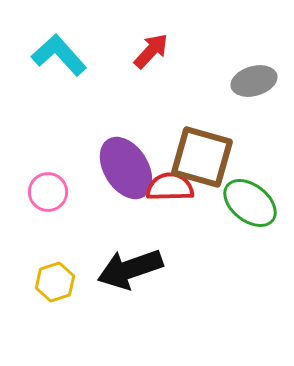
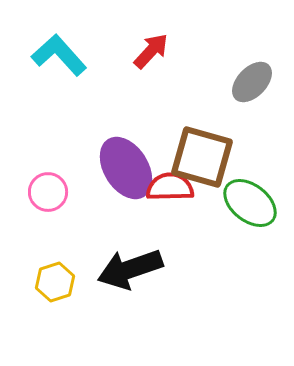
gray ellipse: moved 2 px left, 1 px down; rotated 30 degrees counterclockwise
